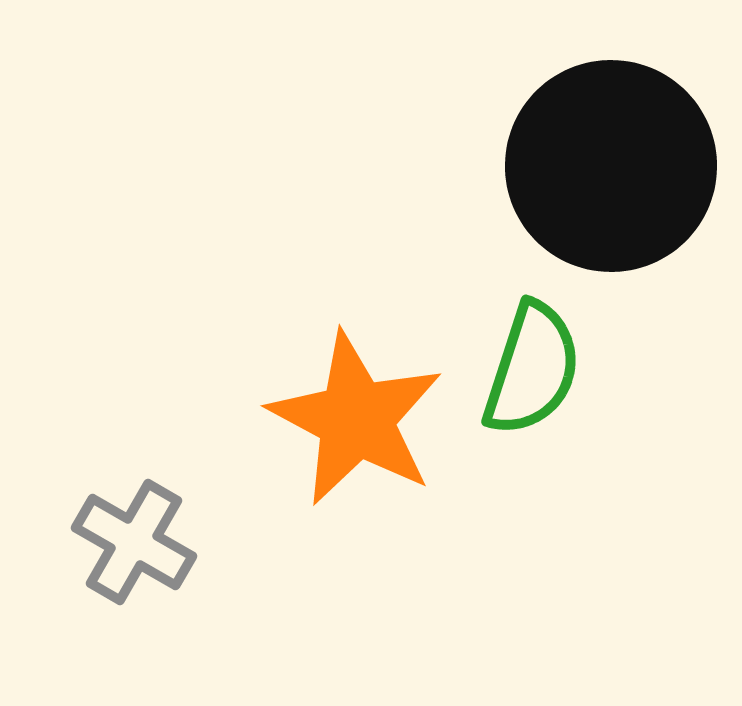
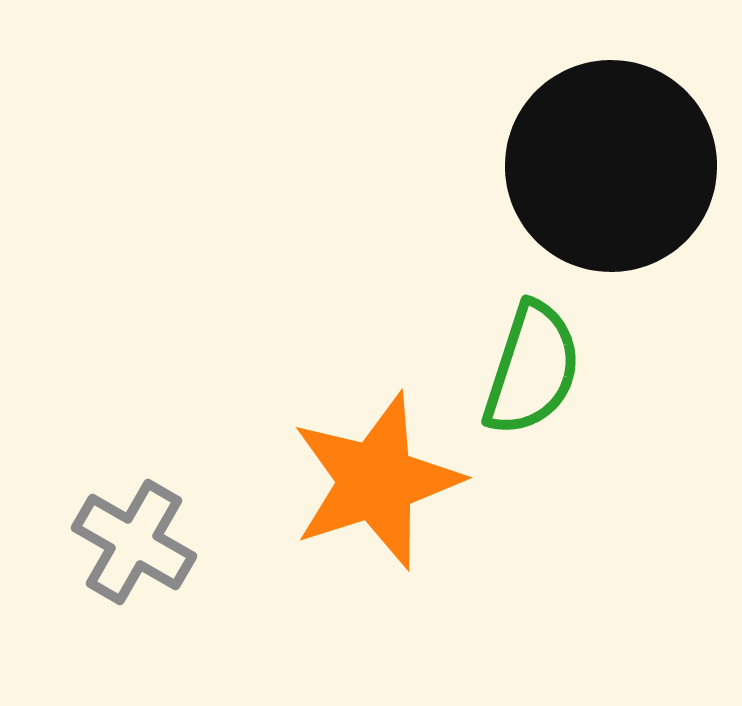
orange star: moved 20 px right, 62 px down; rotated 26 degrees clockwise
